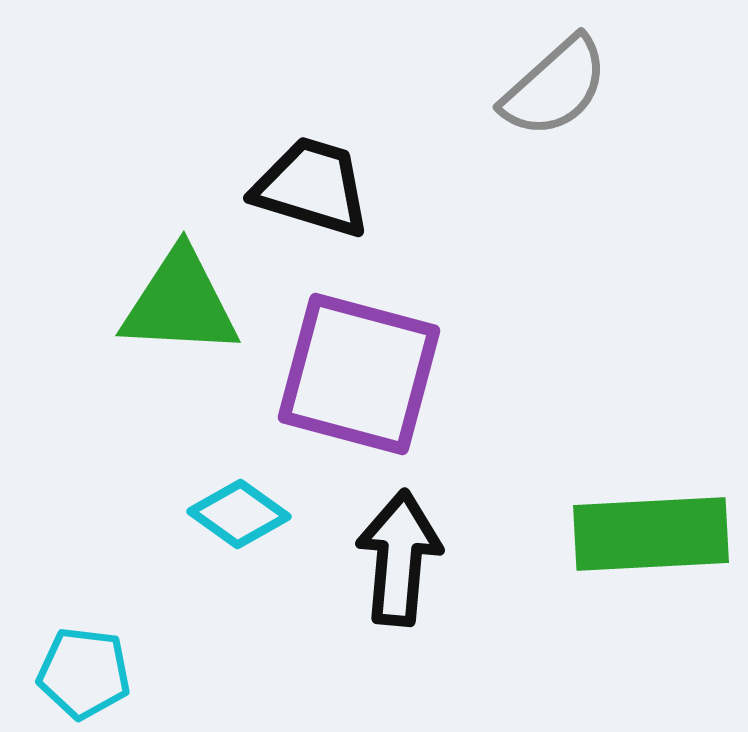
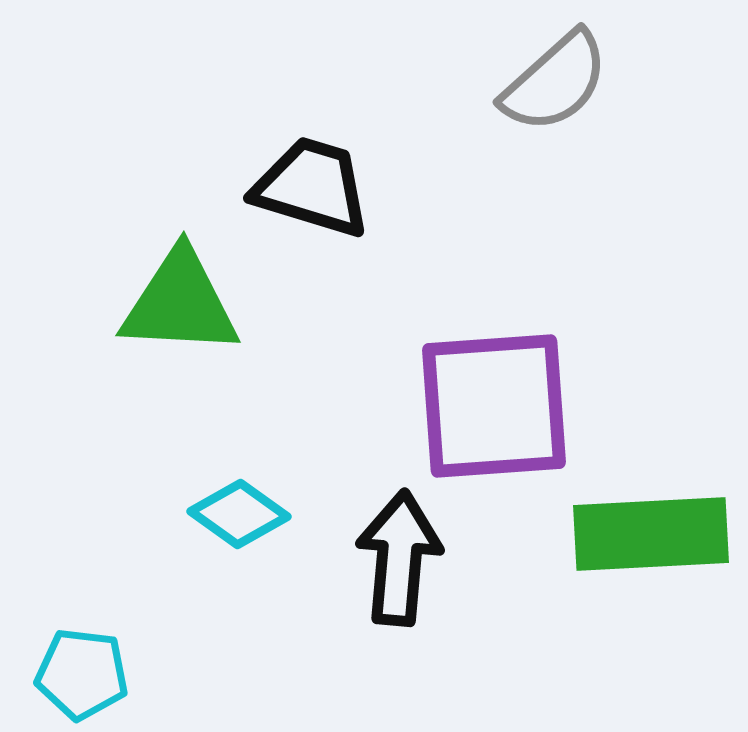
gray semicircle: moved 5 px up
purple square: moved 135 px right, 32 px down; rotated 19 degrees counterclockwise
cyan pentagon: moved 2 px left, 1 px down
